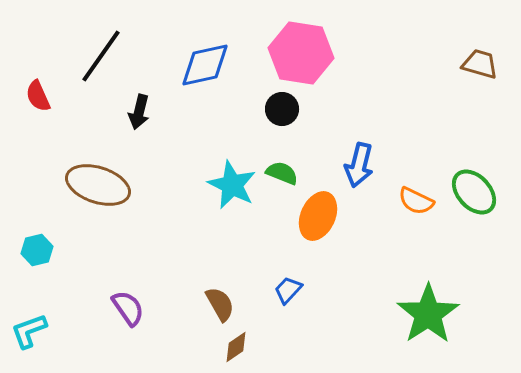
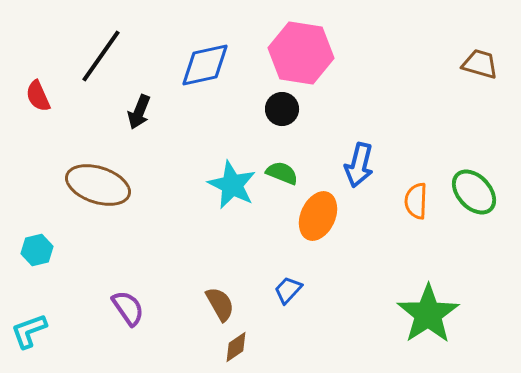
black arrow: rotated 8 degrees clockwise
orange semicircle: rotated 66 degrees clockwise
